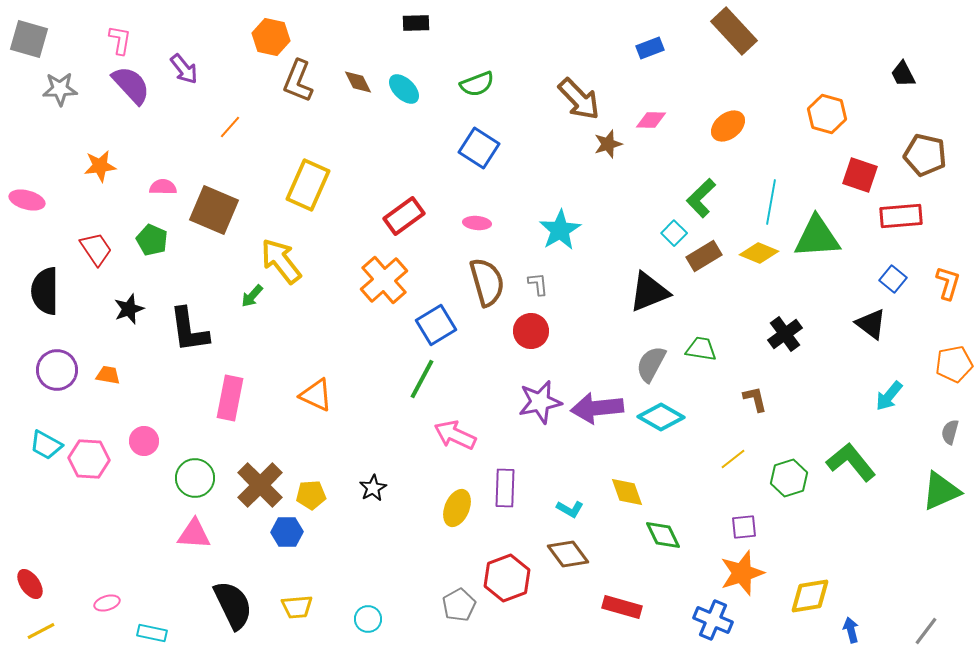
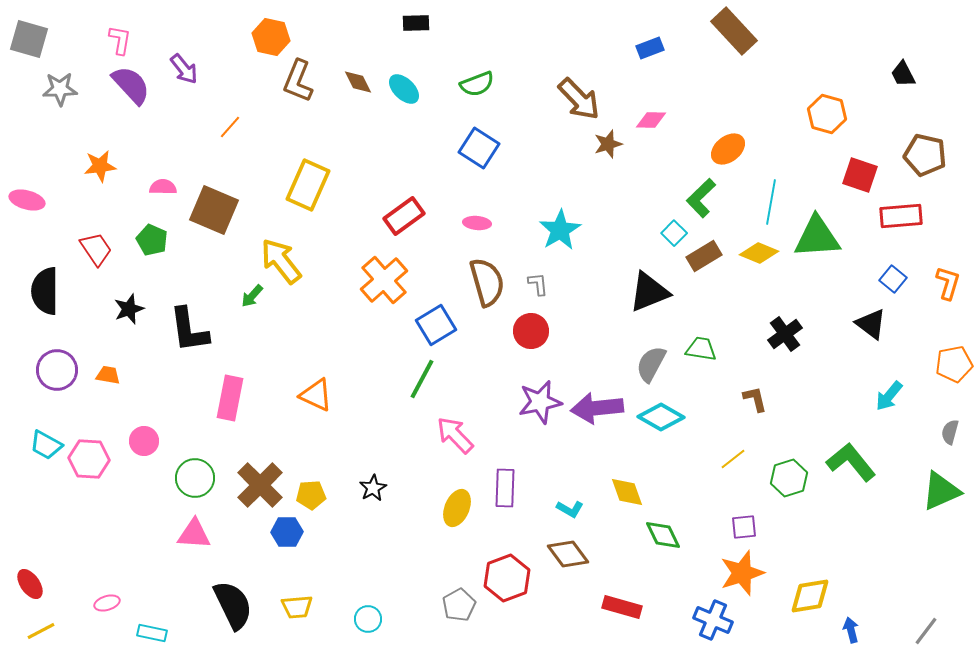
orange ellipse at (728, 126): moved 23 px down
pink arrow at (455, 435): rotated 21 degrees clockwise
